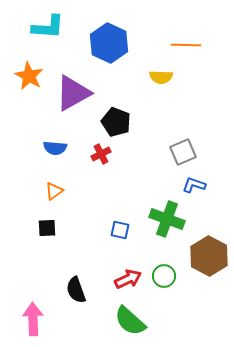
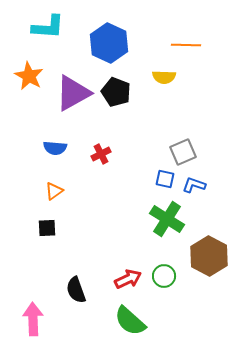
yellow semicircle: moved 3 px right
black pentagon: moved 30 px up
green cross: rotated 12 degrees clockwise
blue square: moved 45 px right, 51 px up
